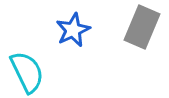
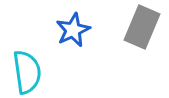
cyan semicircle: rotated 18 degrees clockwise
